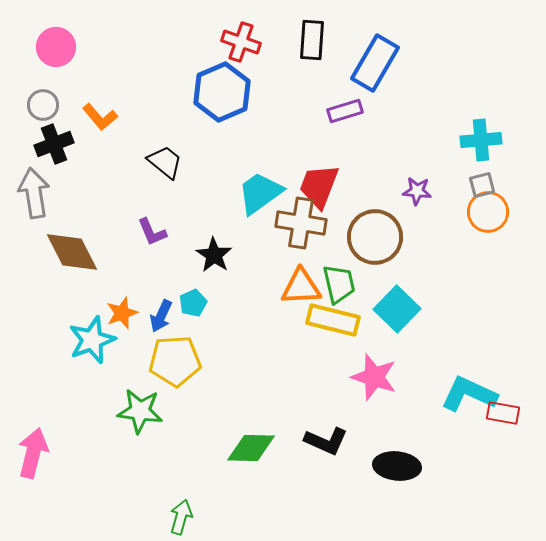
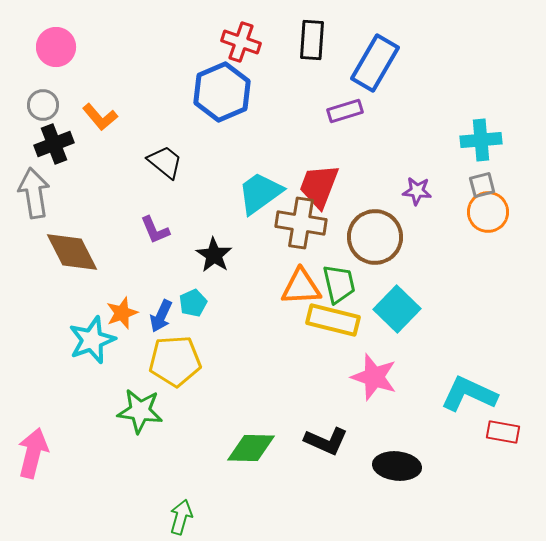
purple L-shape: moved 3 px right, 2 px up
red rectangle: moved 19 px down
